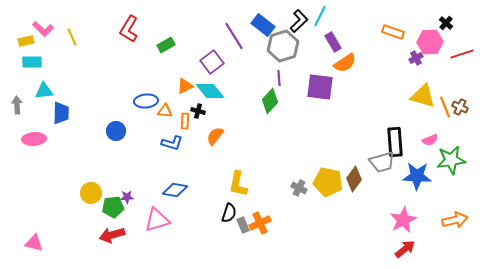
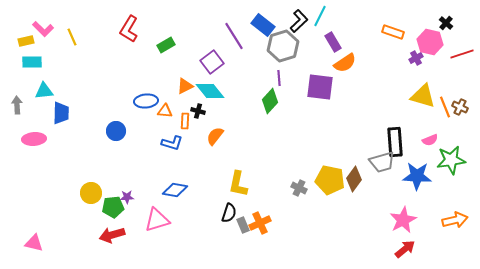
pink hexagon at (430, 42): rotated 15 degrees clockwise
yellow pentagon at (328, 182): moved 2 px right, 2 px up
